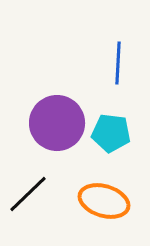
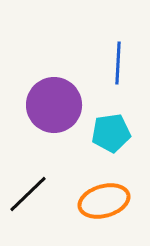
purple circle: moved 3 px left, 18 px up
cyan pentagon: rotated 15 degrees counterclockwise
orange ellipse: rotated 33 degrees counterclockwise
